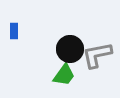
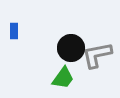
black circle: moved 1 px right, 1 px up
green trapezoid: moved 1 px left, 3 px down
